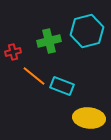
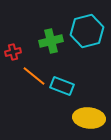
green cross: moved 2 px right
